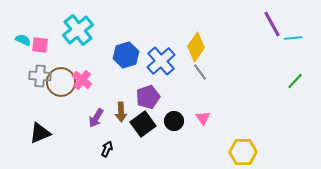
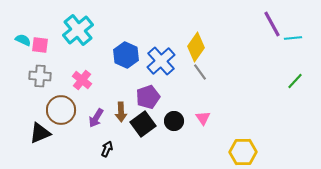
blue hexagon: rotated 20 degrees counterclockwise
brown circle: moved 28 px down
